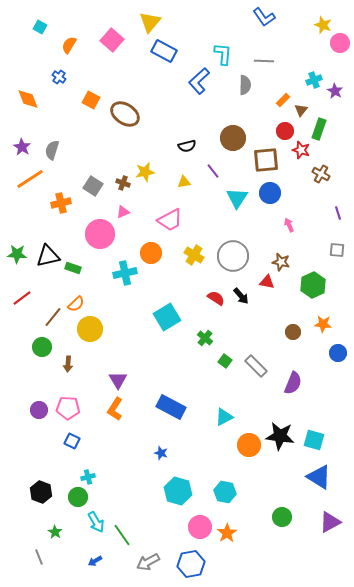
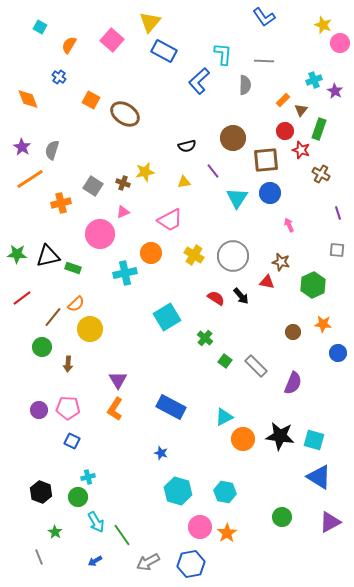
orange circle at (249, 445): moved 6 px left, 6 px up
